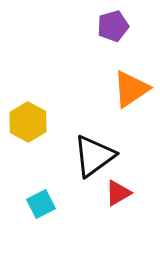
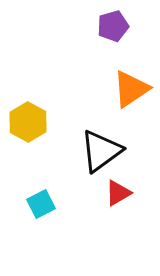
black triangle: moved 7 px right, 5 px up
